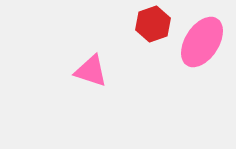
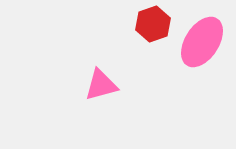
pink triangle: moved 10 px right, 14 px down; rotated 33 degrees counterclockwise
